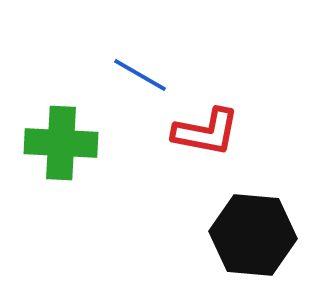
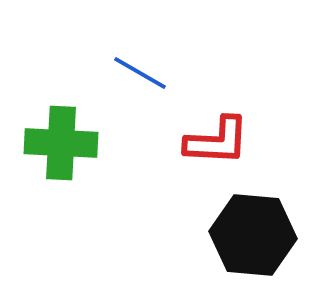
blue line: moved 2 px up
red L-shape: moved 11 px right, 9 px down; rotated 8 degrees counterclockwise
